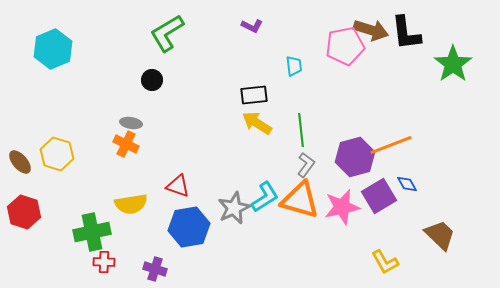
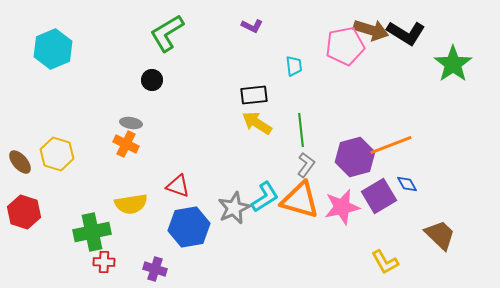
black L-shape: rotated 51 degrees counterclockwise
